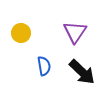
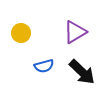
purple triangle: rotated 25 degrees clockwise
blue semicircle: rotated 84 degrees clockwise
